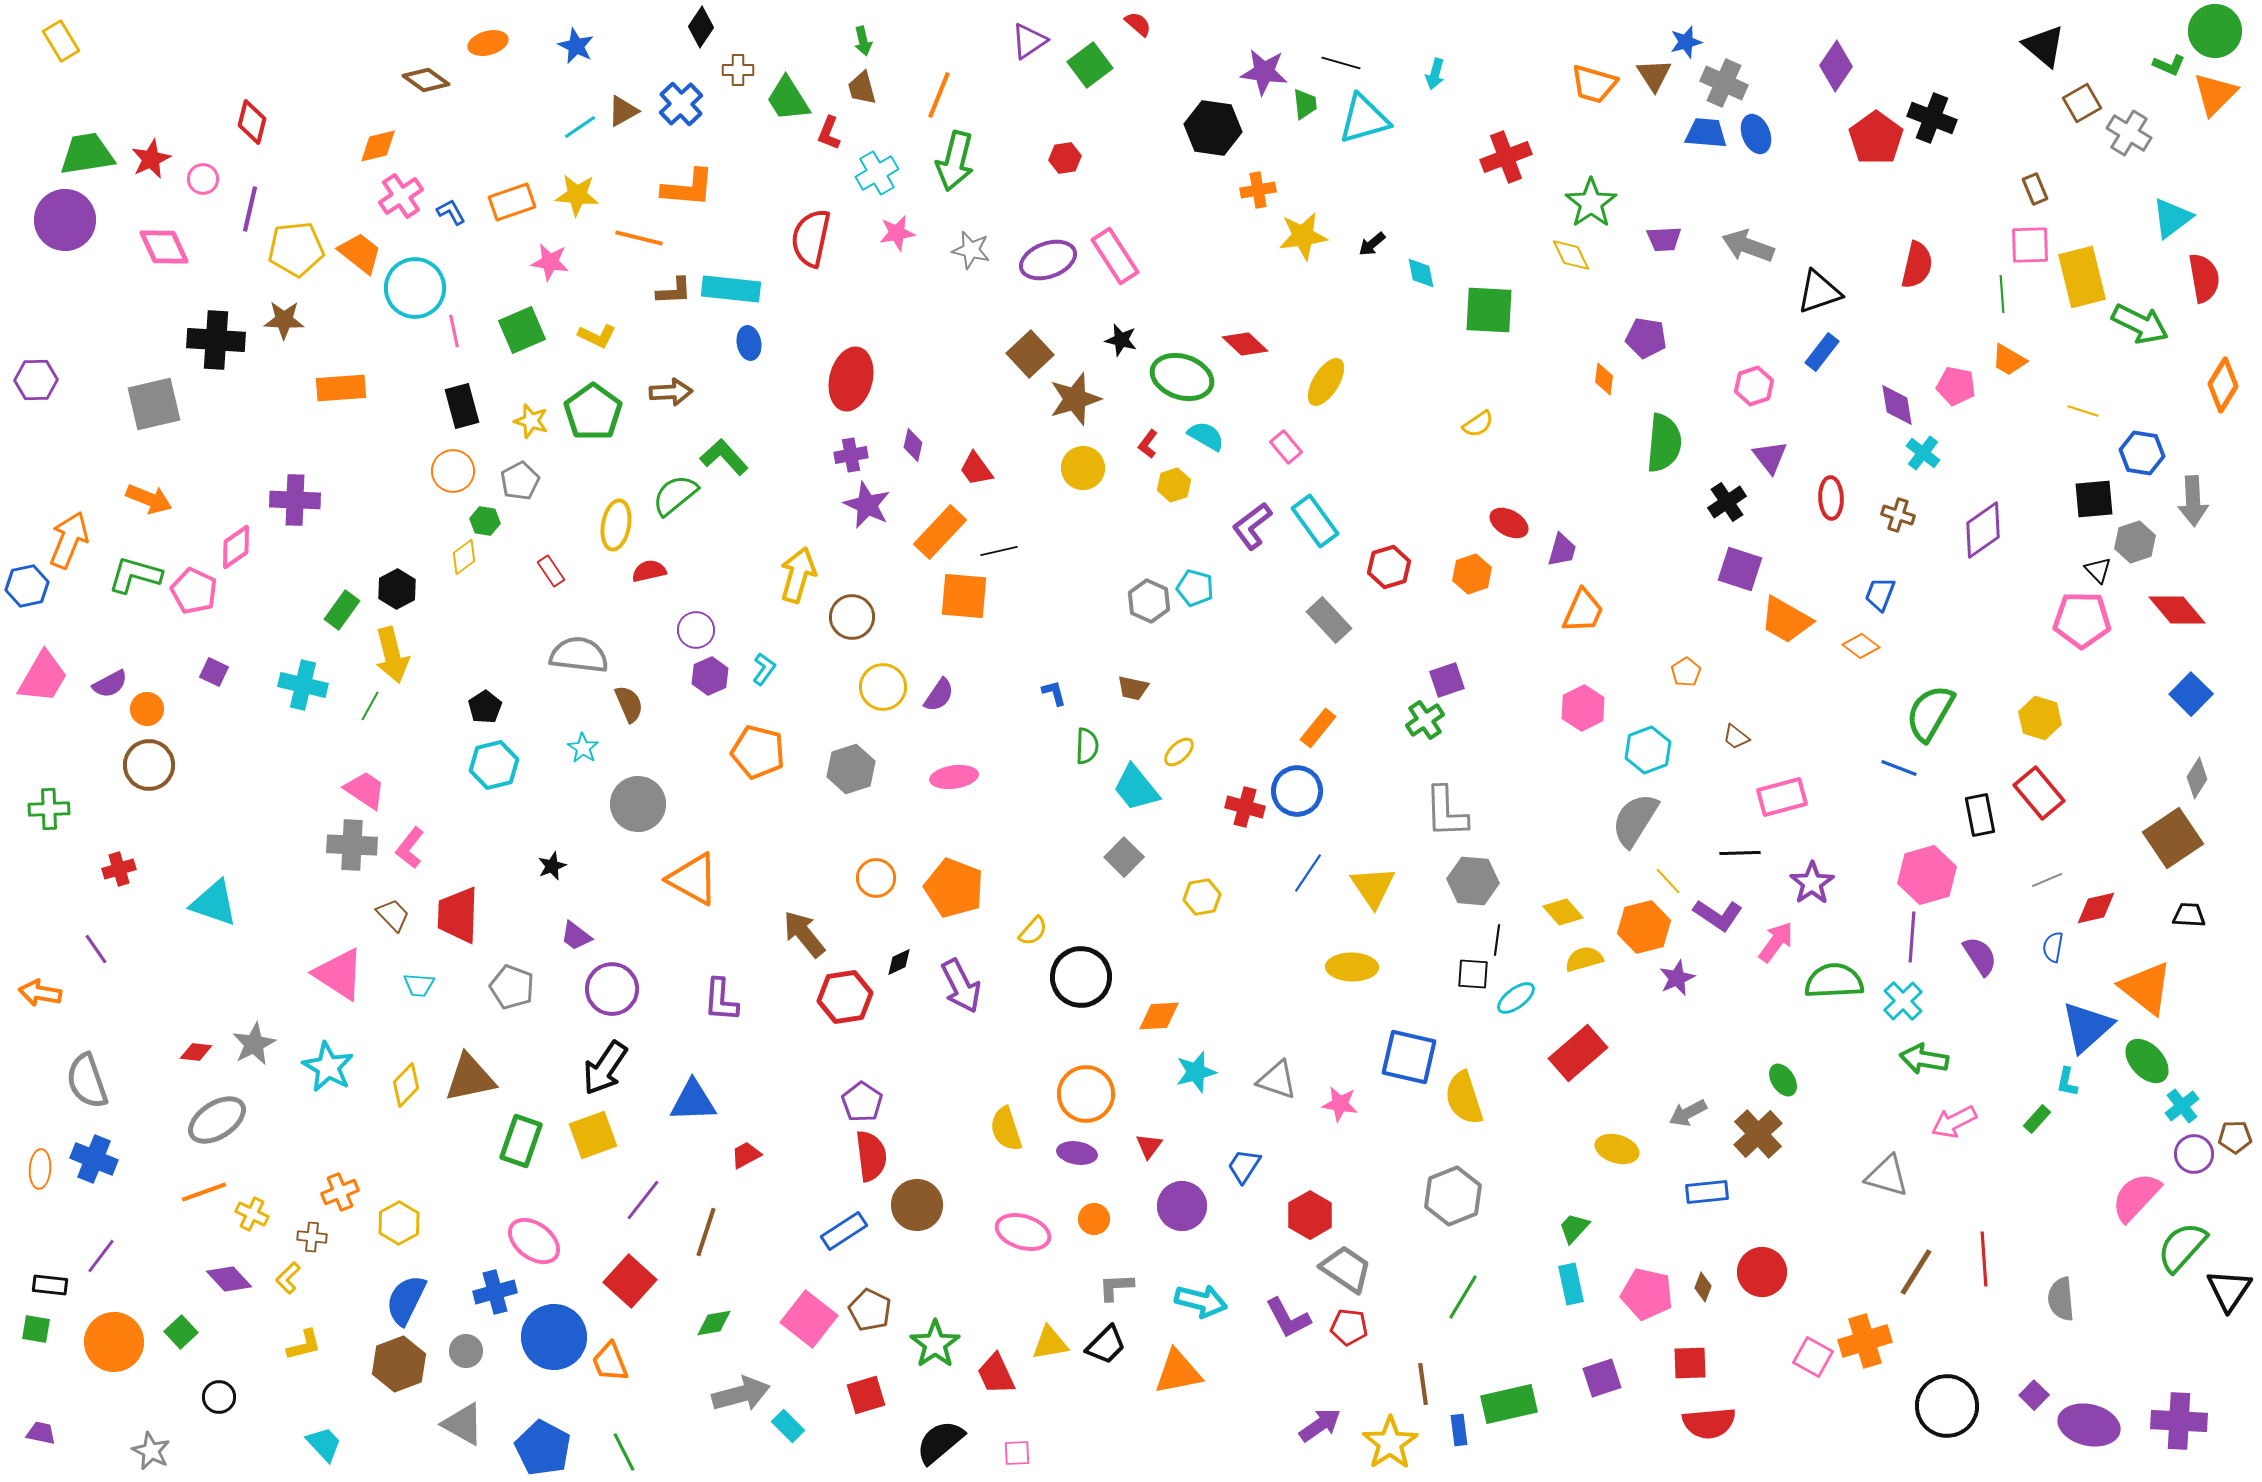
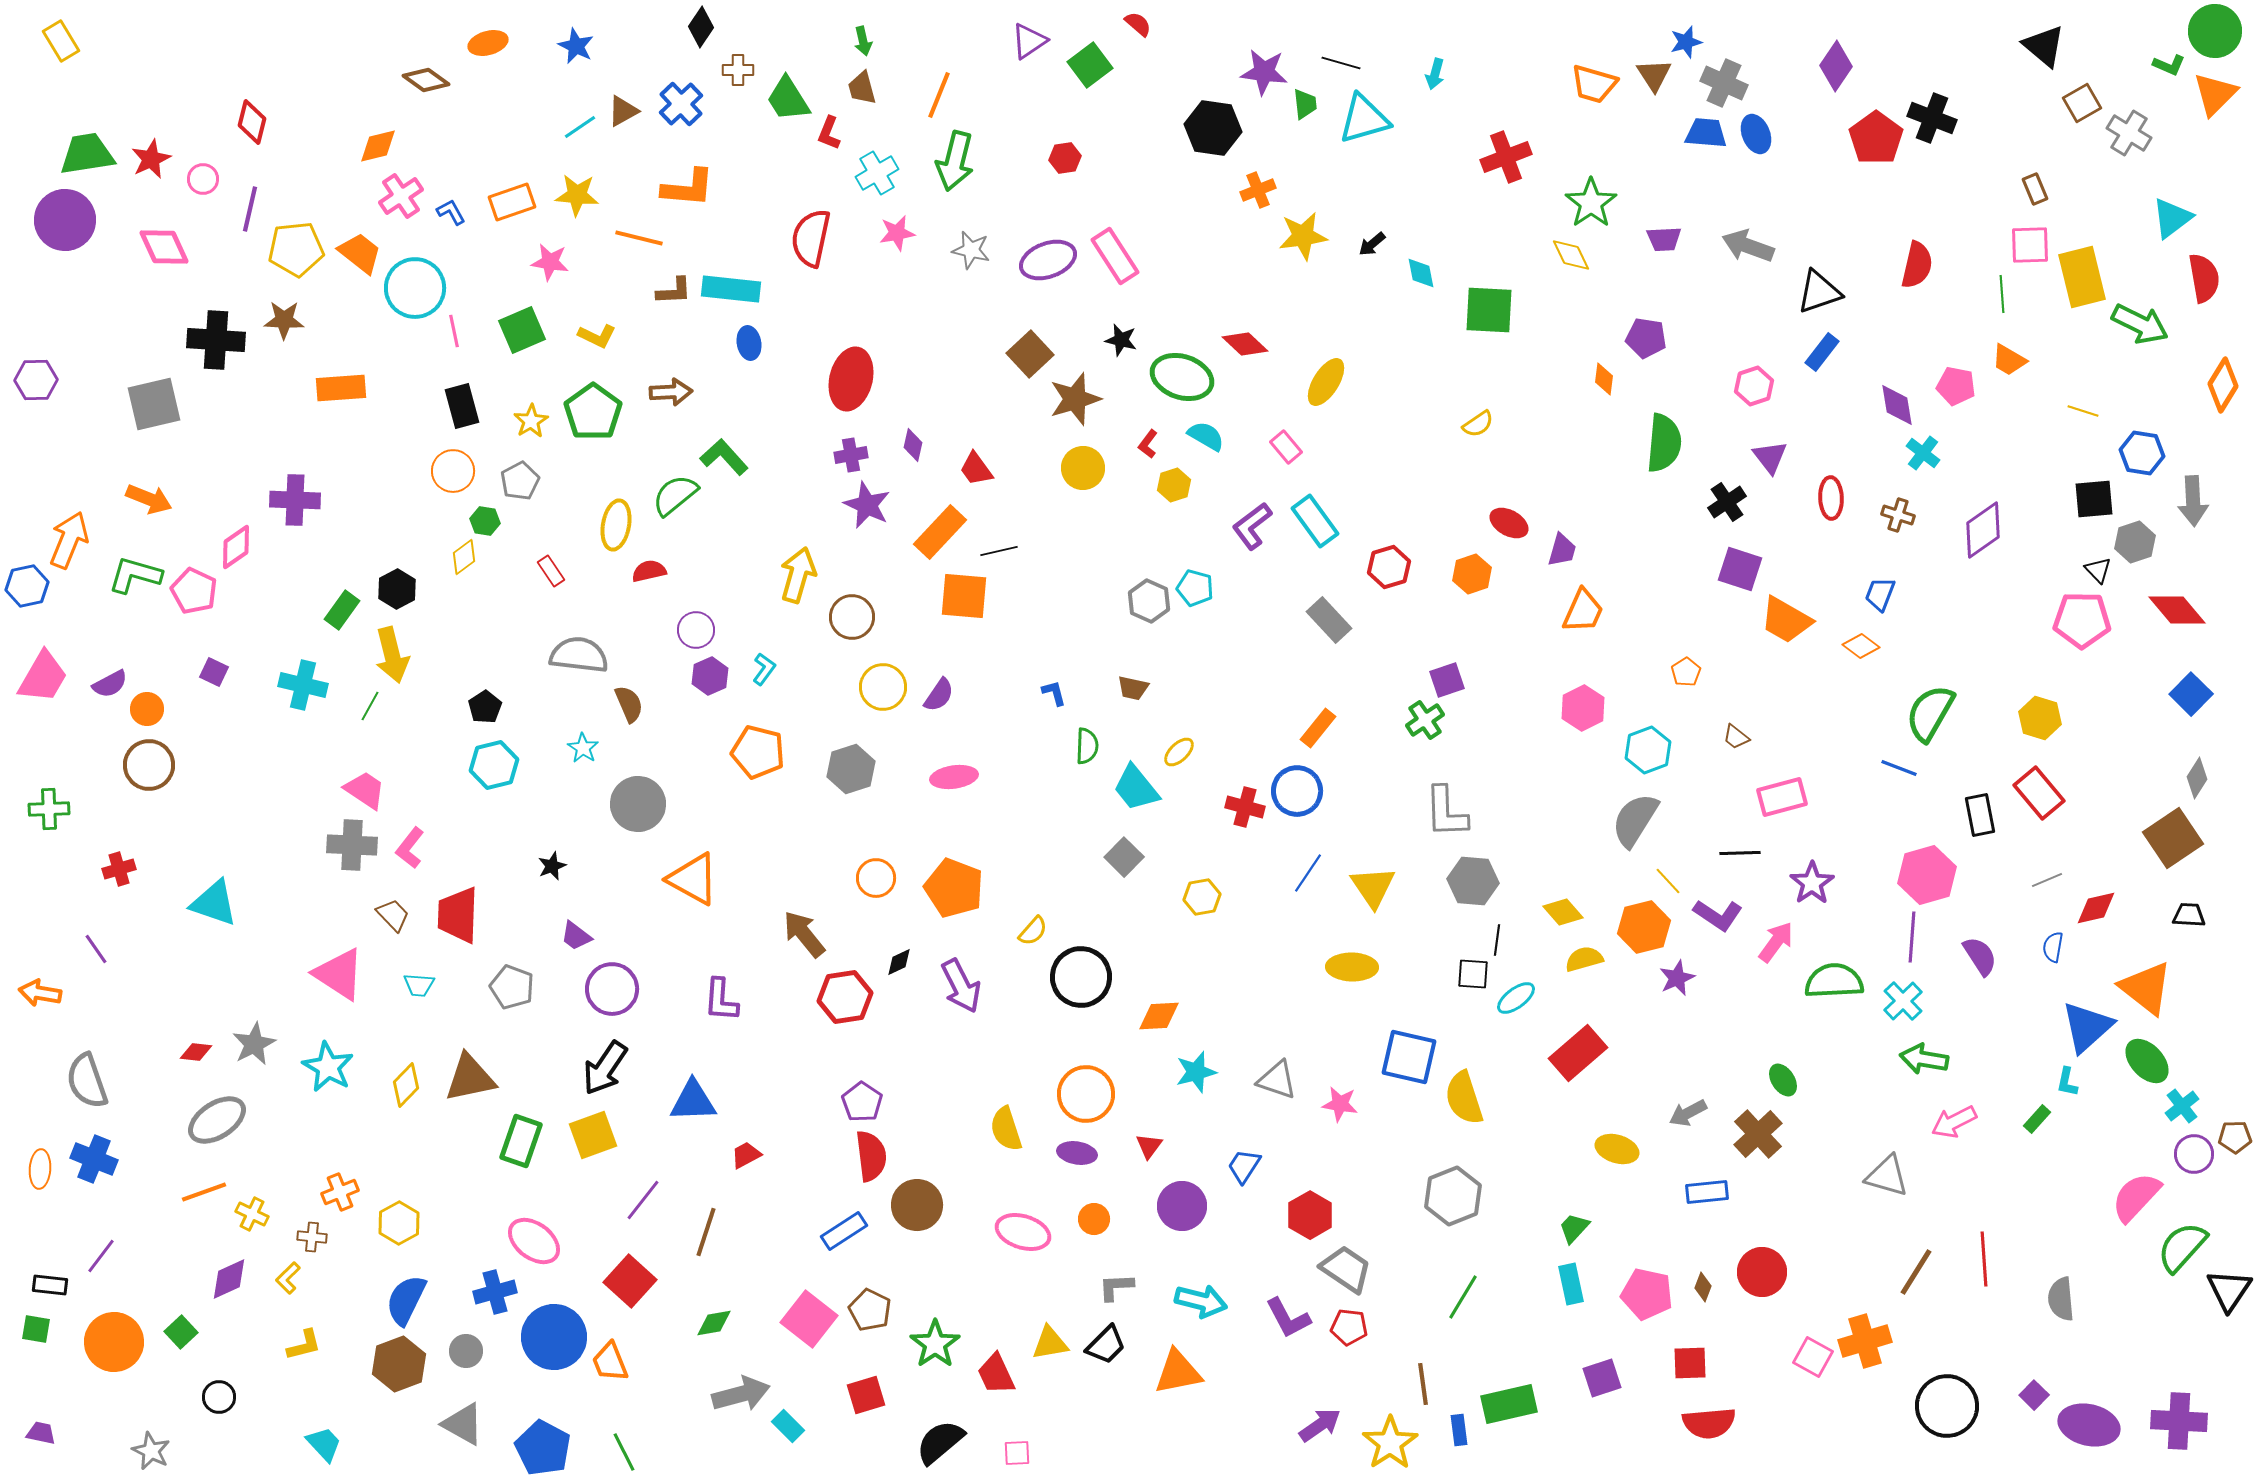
orange cross at (1258, 190): rotated 12 degrees counterclockwise
yellow star at (531, 421): rotated 24 degrees clockwise
purple diamond at (229, 1279): rotated 72 degrees counterclockwise
